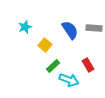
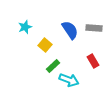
red rectangle: moved 5 px right, 4 px up
